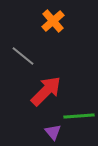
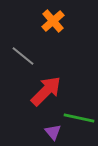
green line: moved 2 px down; rotated 16 degrees clockwise
